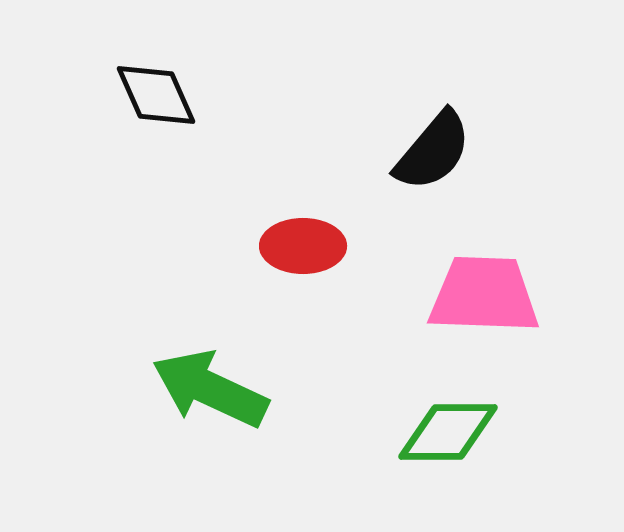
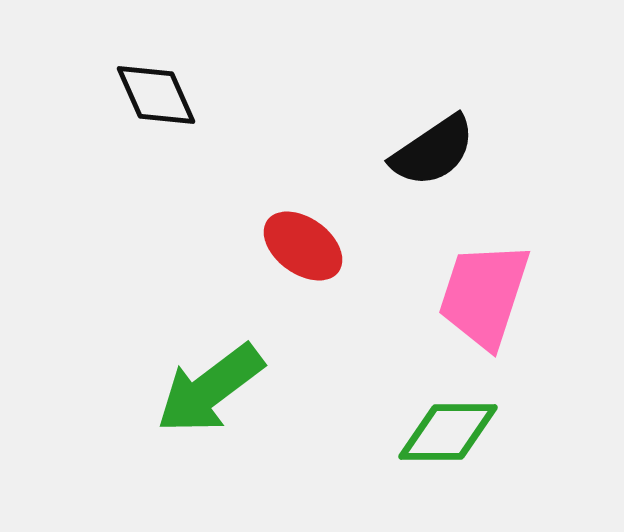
black semicircle: rotated 16 degrees clockwise
red ellipse: rotated 36 degrees clockwise
pink trapezoid: rotated 74 degrees counterclockwise
green arrow: rotated 62 degrees counterclockwise
